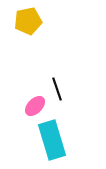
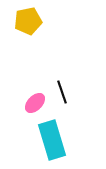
black line: moved 5 px right, 3 px down
pink ellipse: moved 3 px up
